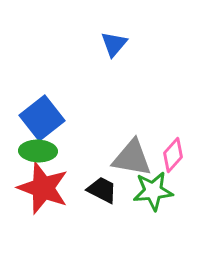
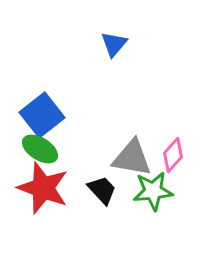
blue square: moved 3 px up
green ellipse: moved 2 px right, 2 px up; rotated 30 degrees clockwise
black trapezoid: rotated 20 degrees clockwise
